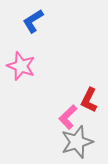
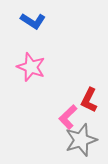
blue L-shape: rotated 115 degrees counterclockwise
pink star: moved 10 px right, 1 px down
gray star: moved 4 px right, 2 px up
